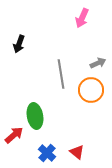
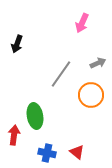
pink arrow: moved 5 px down
black arrow: moved 2 px left
gray line: rotated 44 degrees clockwise
orange circle: moved 5 px down
red arrow: rotated 42 degrees counterclockwise
blue cross: rotated 30 degrees counterclockwise
